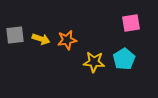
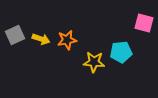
pink square: moved 13 px right; rotated 24 degrees clockwise
gray square: rotated 18 degrees counterclockwise
cyan pentagon: moved 3 px left, 7 px up; rotated 25 degrees clockwise
